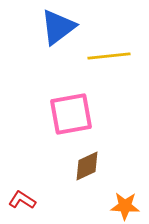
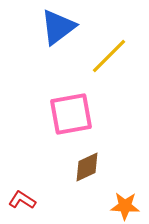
yellow line: rotated 39 degrees counterclockwise
brown diamond: moved 1 px down
